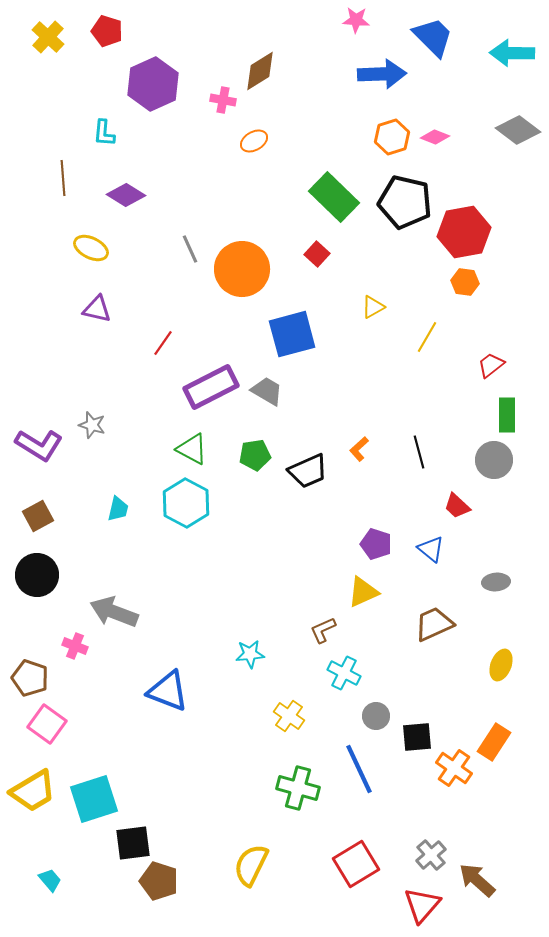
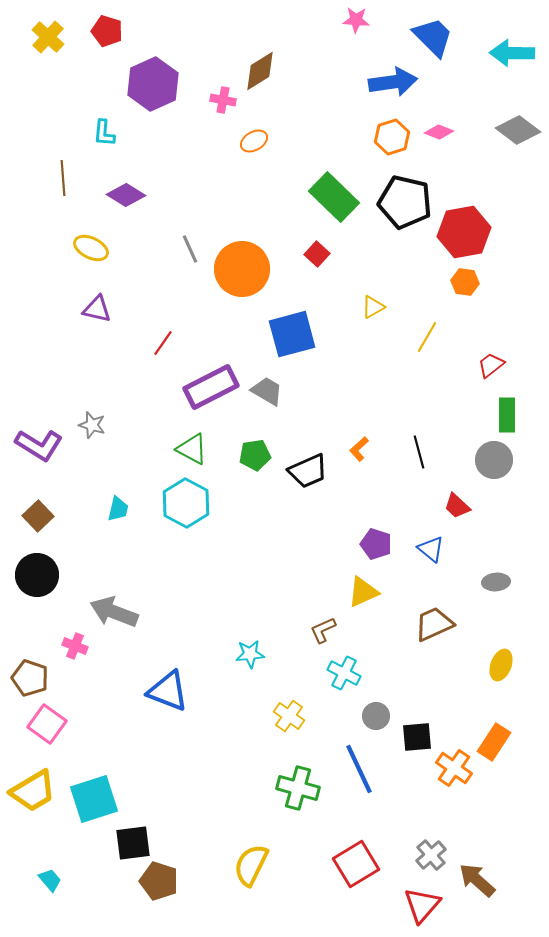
blue arrow at (382, 74): moved 11 px right, 8 px down; rotated 6 degrees counterclockwise
pink diamond at (435, 137): moved 4 px right, 5 px up
brown square at (38, 516): rotated 16 degrees counterclockwise
